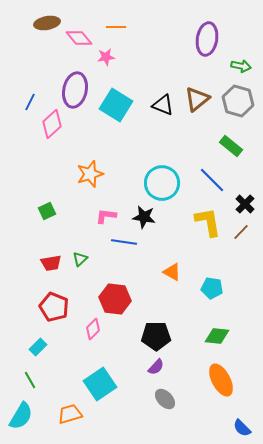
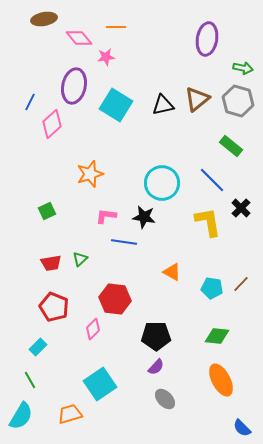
brown ellipse at (47, 23): moved 3 px left, 4 px up
green arrow at (241, 66): moved 2 px right, 2 px down
purple ellipse at (75, 90): moved 1 px left, 4 px up
black triangle at (163, 105): rotated 35 degrees counterclockwise
black cross at (245, 204): moved 4 px left, 4 px down
brown line at (241, 232): moved 52 px down
